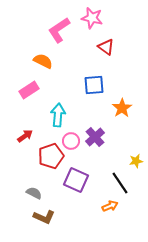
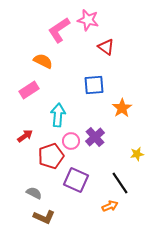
pink star: moved 4 px left, 2 px down
yellow star: moved 1 px right, 7 px up
